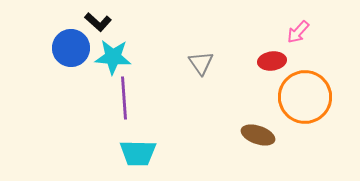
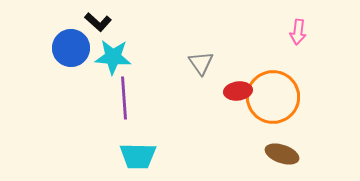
pink arrow: rotated 35 degrees counterclockwise
red ellipse: moved 34 px left, 30 px down
orange circle: moved 32 px left
brown ellipse: moved 24 px right, 19 px down
cyan trapezoid: moved 3 px down
